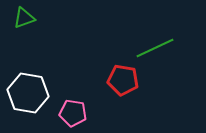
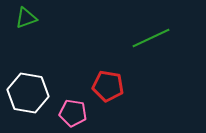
green triangle: moved 2 px right
green line: moved 4 px left, 10 px up
red pentagon: moved 15 px left, 6 px down
